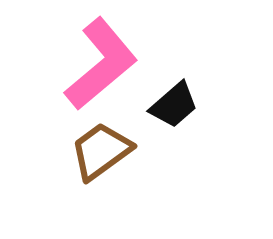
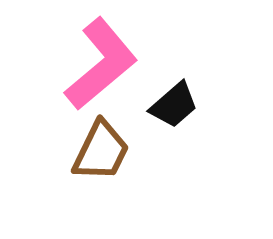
brown trapezoid: rotated 152 degrees clockwise
